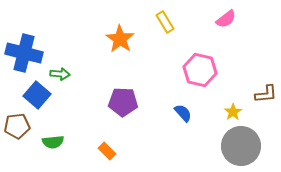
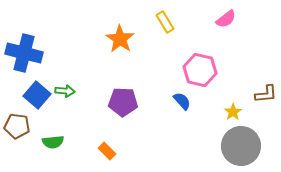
green arrow: moved 5 px right, 17 px down
blue semicircle: moved 1 px left, 12 px up
brown pentagon: rotated 15 degrees clockwise
